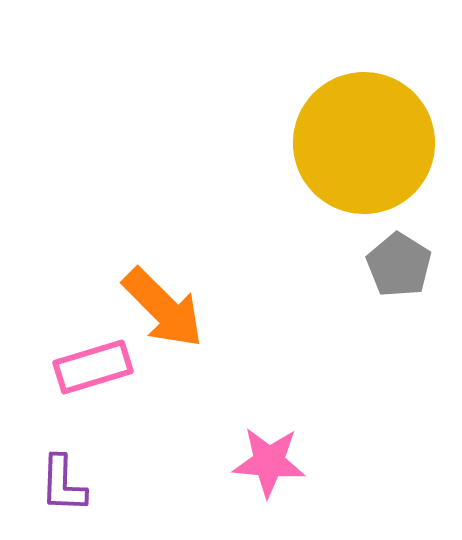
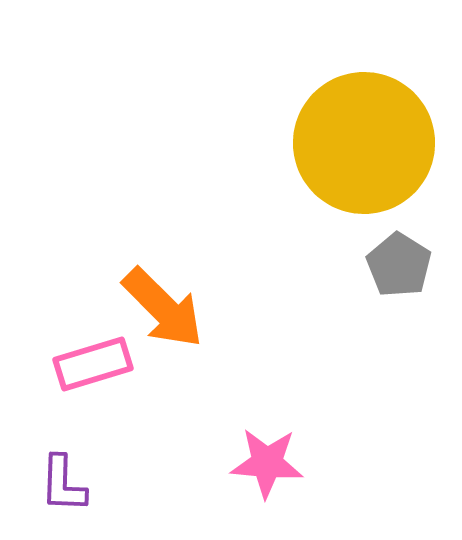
pink rectangle: moved 3 px up
pink star: moved 2 px left, 1 px down
